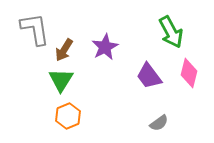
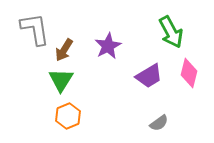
purple star: moved 3 px right, 1 px up
purple trapezoid: rotated 84 degrees counterclockwise
